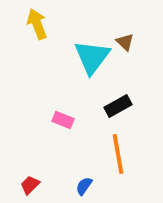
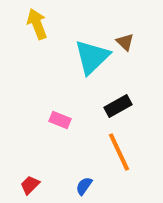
cyan triangle: rotated 9 degrees clockwise
pink rectangle: moved 3 px left
orange line: moved 1 px right, 2 px up; rotated 15 degrees counterclockwise
